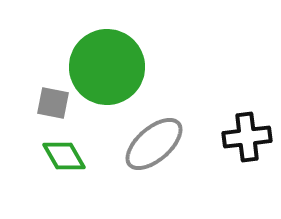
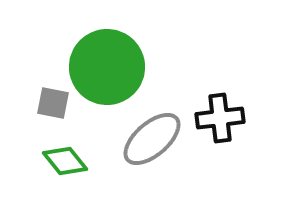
black cross: moved 27 px left, 19 px up
gray ellipse: moved 2 px left, 5 px up
green diamond: moved 1 px right, 5 px down; rotated 9 degrees counterclockwise
